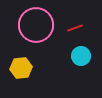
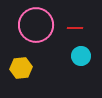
red line: rotated 21 degrees clockwise
